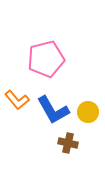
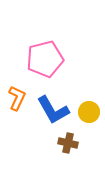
pink pentagon: moved 1 px left
orange L-shape: moved 2 px up; rotated 115 degrees counterclockwise
yellow circle: moved 1 px right
